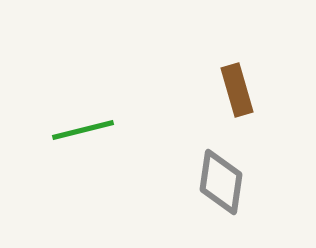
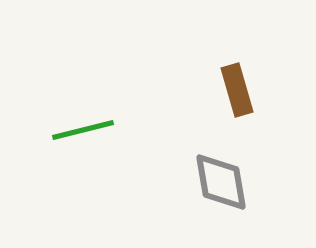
gray diamond: rotated 18 degrees counterclockwise
